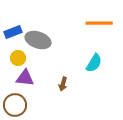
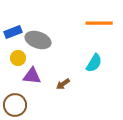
purple triangle: moved 7 px right, 2 px up
brown arrow: rotated 40 degrees clockwise
